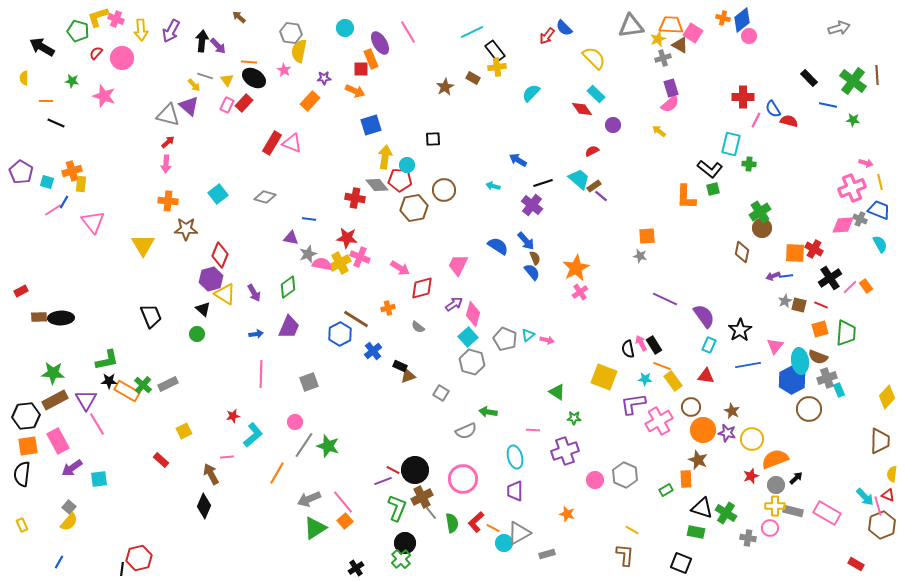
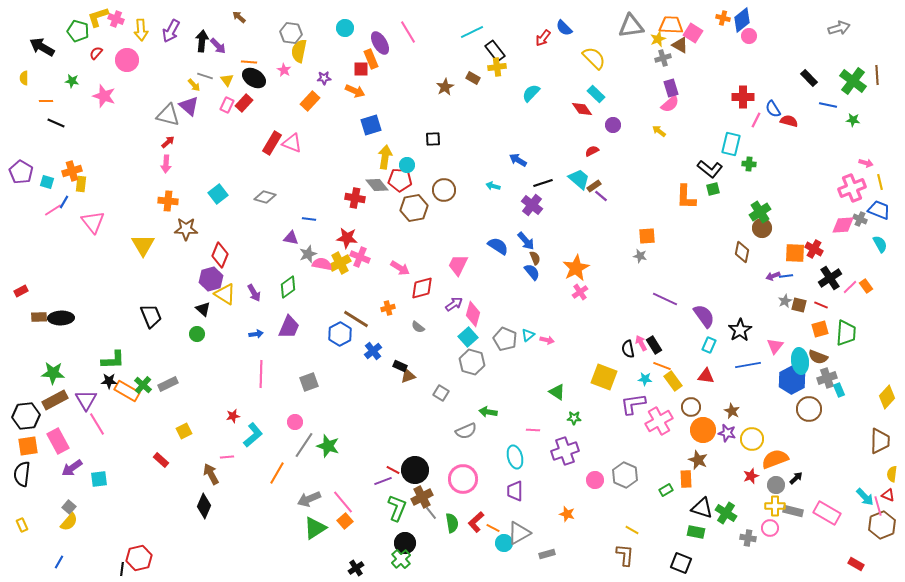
red arrow at (547, 36): moved 4 px left, 2 px down
pink circle at (122, 58): moved 5 px right, 2 px down
green L-shape at (107, 360): moved 6 px right; rotated 10 degrees clockwise
